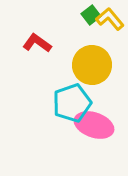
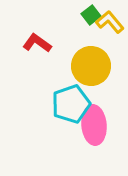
yellow L-shape: moved 3 px down
yellow circle: moved 1 px left, 1 px down
cyan pentagon: moved 1 px left, 1 px down
pink ellipse: rotated 66 degrees clockwise
